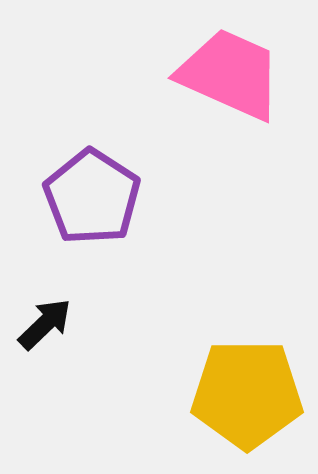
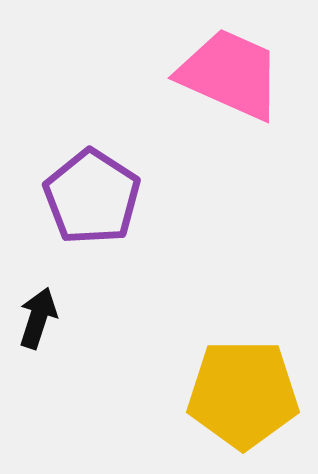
black arrow: moved 7 px left, 6 px up; rotated 28 degrees counterclockwise
yellow pentagon: moved 4 px left
